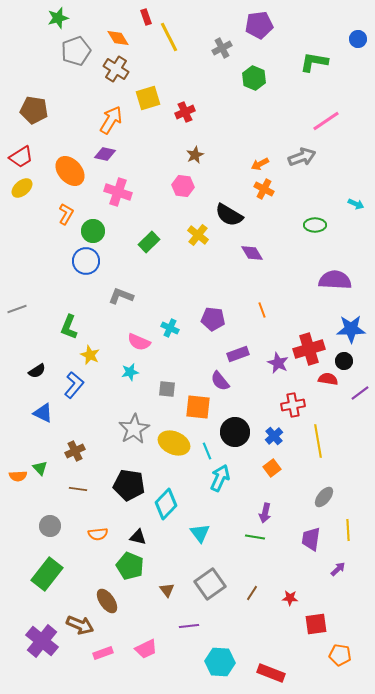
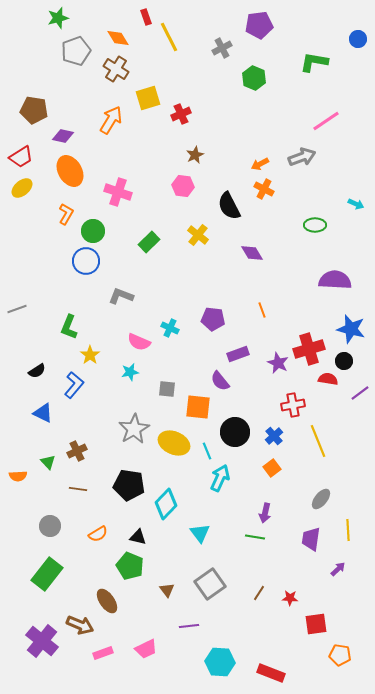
red cross at (185, 112): moved 4 px left, 2 px down
purple diamond at (105, 154): moved 42 px left, 18 px up
orange ellipse at (70, 171): rotated 12 degrees clockwise
black semicircle at (229, 215): moved 9 px up; rotated 32 degrees clockwise
blue star at (351, 329): rotated 16 degrees clockwise
yellow star at (90, 355): rotated 12 degrees clockwise
yellow line at (318, 441): rotated 12 degrees counterclockwise
brown cross at (75, 451): moved 2 px right
green triangle at (40, 468): moved 8 px right, 6 px up
gray ellipse at (324, 497): moved 3 px left, 2 px down
orange semicircle at (98, 534): rotated 24 degrees counterclockwise
brown line at (252, 593): moved 7 px right
